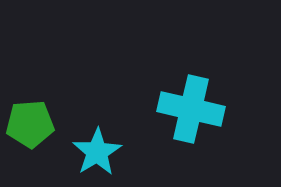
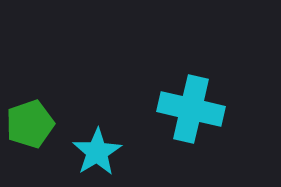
green pentagon: rotated 15 degrees counterclockwise
